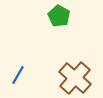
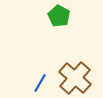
blue line: moved 22 px right, 8 px down
